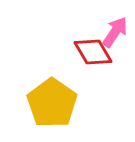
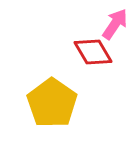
pink arrow: moved 8 px up
